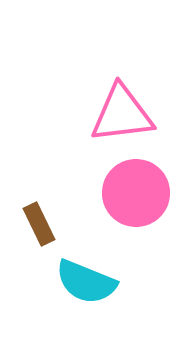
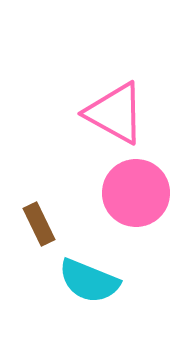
pink triangle: moved 7 px left, 1 px up; rotated 36 degrees clockwise
cyan semicircle: moved 3 px right, 1 px up
